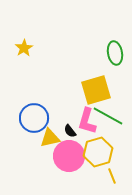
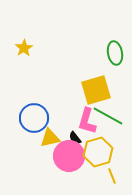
black semicircle: moved 5 px right, 7 px down
